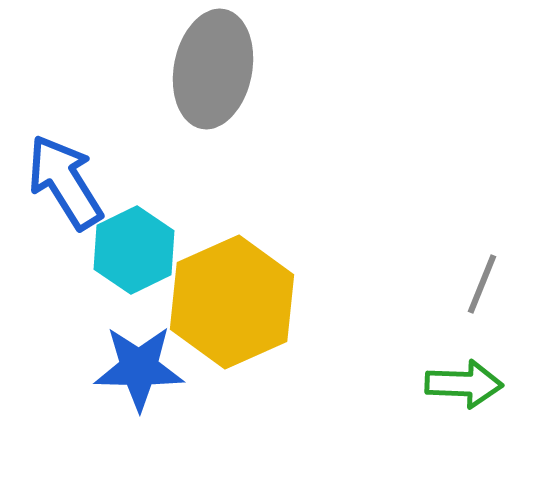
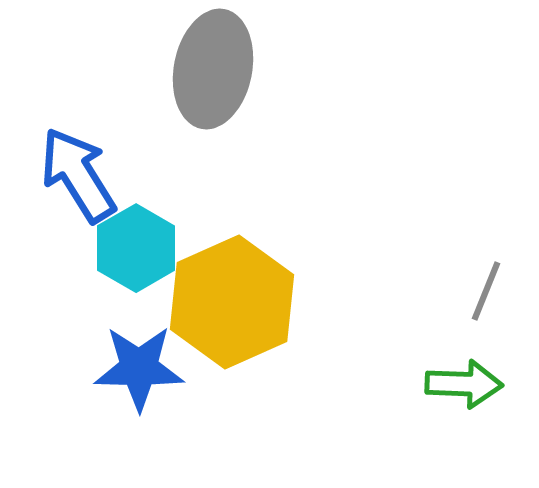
blue arrow: moved 13 px right, 7 px up
cyan hexagon: moved 2 px right, 2 px up; rotated 4 degrees counterclockwise
gray line: moved 4 px right, 7 px down
